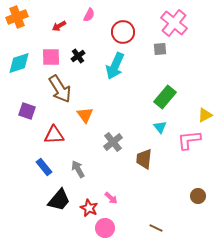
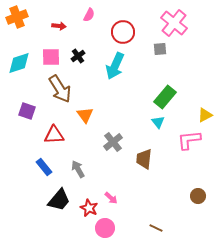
red arrow: rotated 144 degrees counterclockwise
cyan triangle: moved 2 px left, 5 px up
